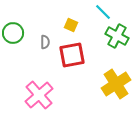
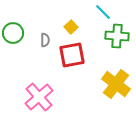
yellow square: moved 2 px down; rotated 24 degrees clockwise
green cross: rotated 25 degrees counterclockwise
gray semicircle: moved 2 px up
yellow cross: rotated 20 degrees counterclockwise
pink cross: moved 2 px down
